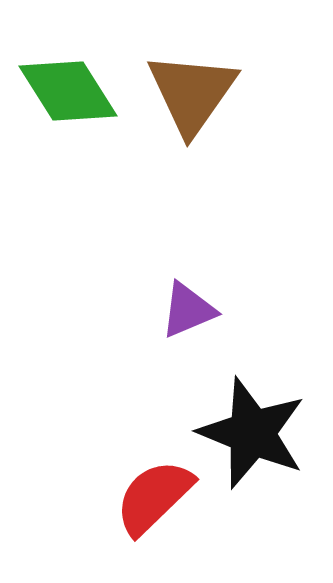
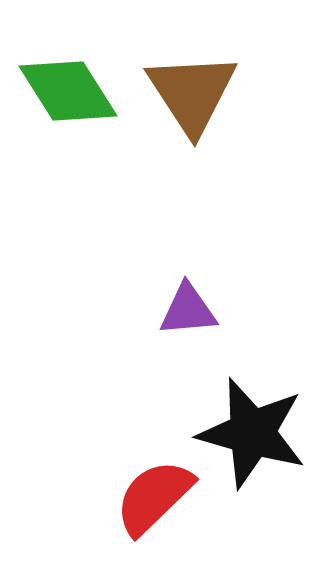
brown triangle: rotated 8 degrees counterclockwise
purple triangle: rotated 18 degrees clockwise
black star: rotated 6 degrees counterclockwise
